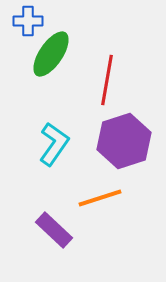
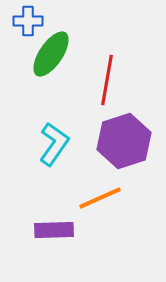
orange line: rotated 6 degrees counterclockwise
purple rectangle: rotated 45 degrees counterclockwise
